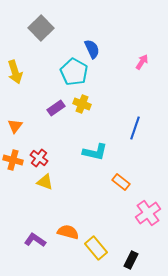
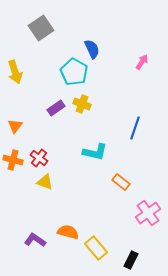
gray square: rotated 10 degrees clockwise
